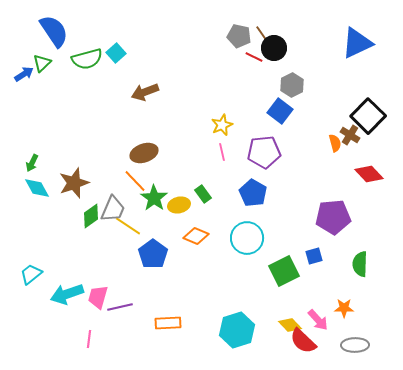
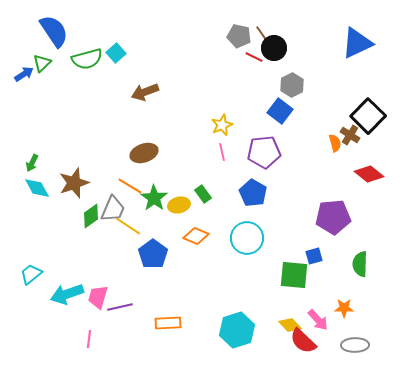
red diamond at (369, 174): rotated 8 degrees counterclockwise
orange line at (135, 181): moved 5 px left, 5 px down; rotated 15 degrees counterclockwise
green square at (284, 271): moved 10 px right, 4 px down; rotated 32 degrees clockwise
